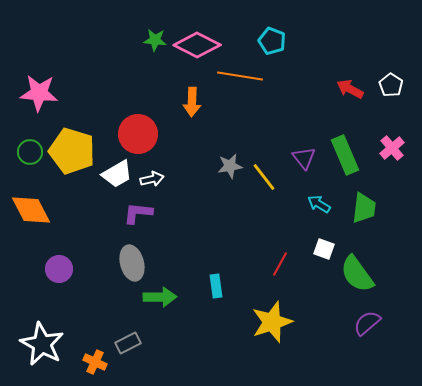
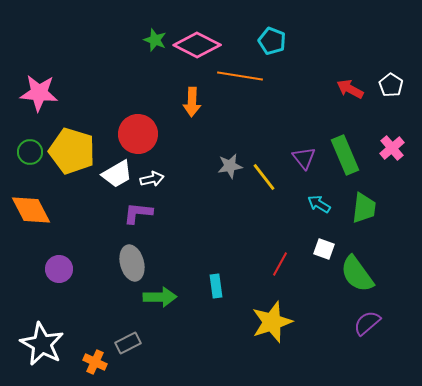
green star: rotated 15 degrees clockwise
